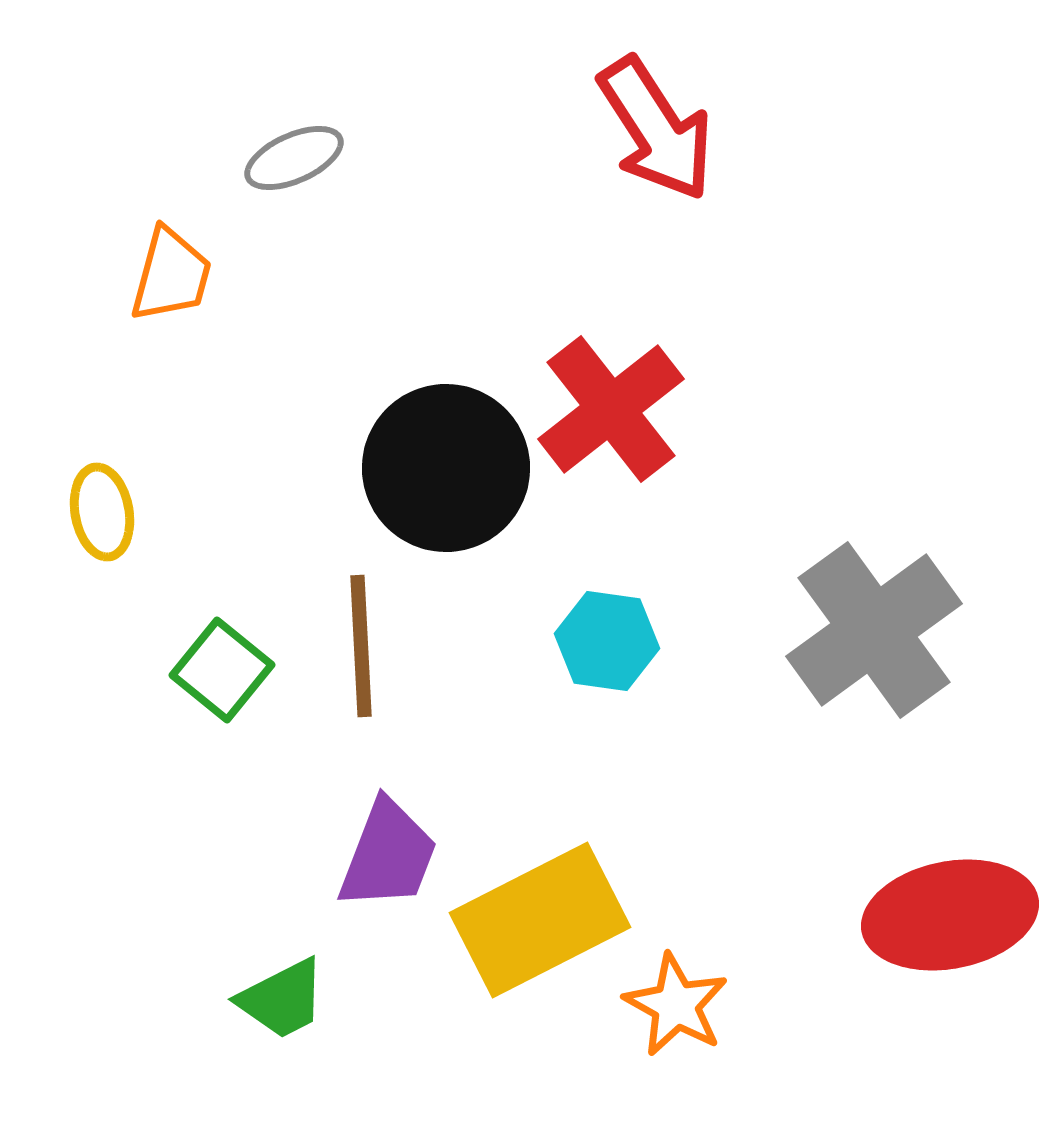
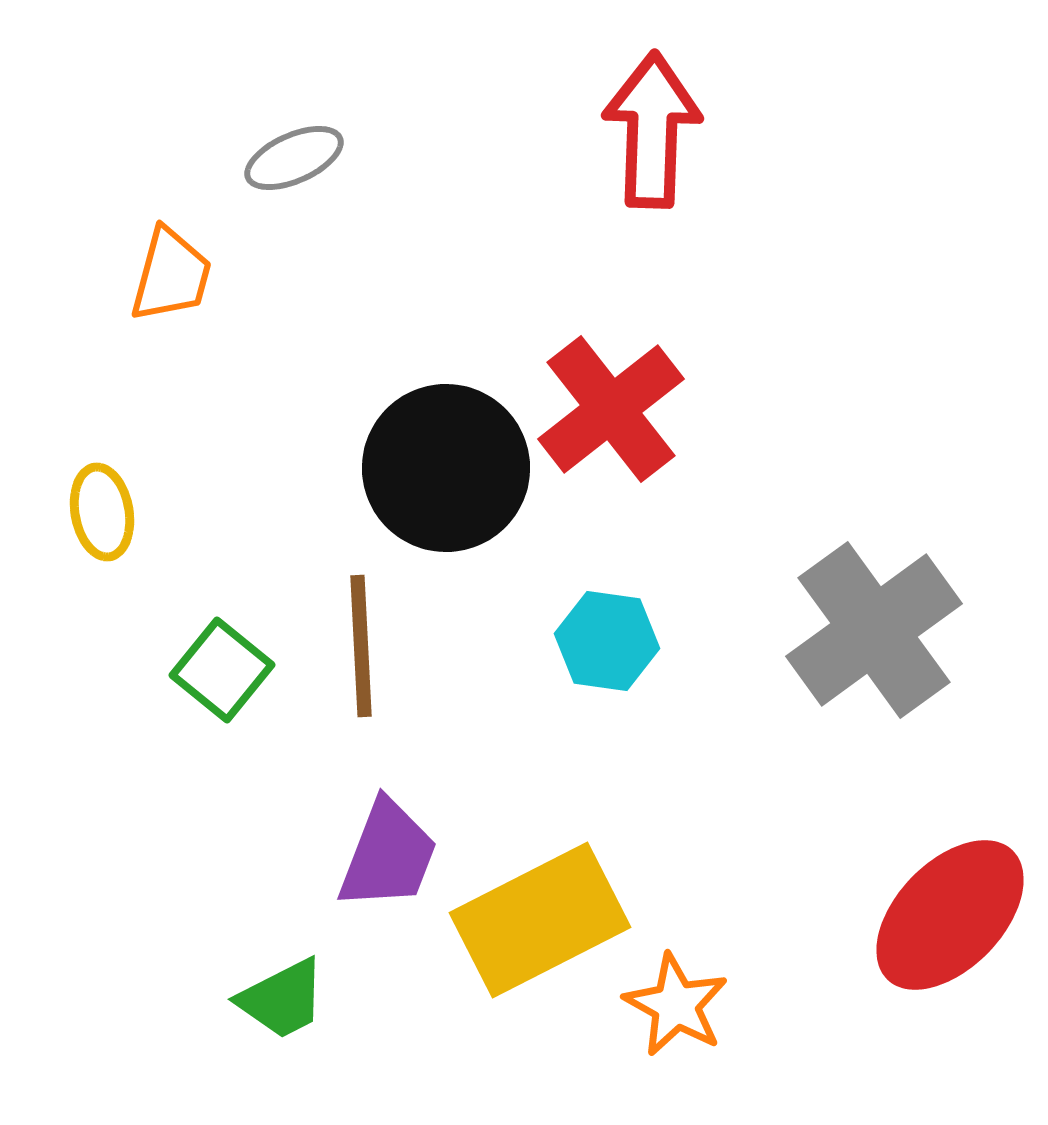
red arrow: moved 4 px left, 1 px down; rotated 145 degrees counterclockwise
red ellipse: rotated 35 degrees counterclockwise
